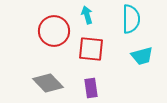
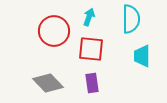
cyan arrow: moved 2 px right, 2 px down; rotated 36 degrees clockwise
cyan trapezoid: rotated 105 degrees clockwise
purple rectangle: moved 1 px right, 5 px up
